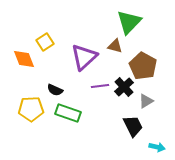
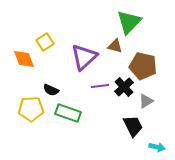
brown pentagon: rotated 16 degrees counterclockwise
black semicircle: moved 4 px left
